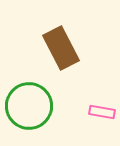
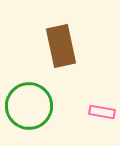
brown rectangle: moved 2 px up; rotated 15 degrees clockwise
